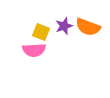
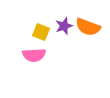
pink semicircle: moved 5 px down
